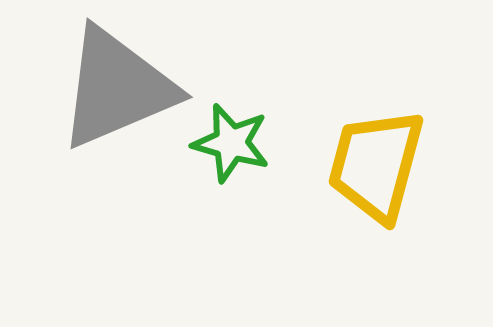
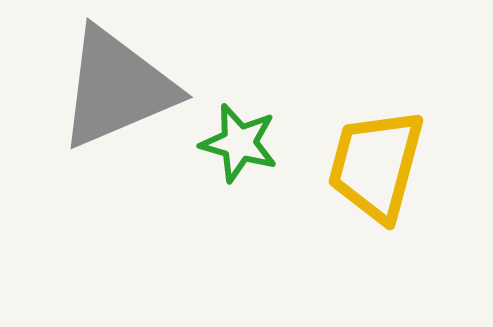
green star: moved 8 px right
